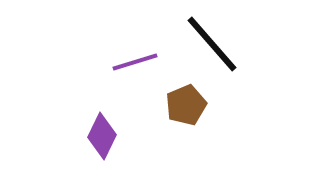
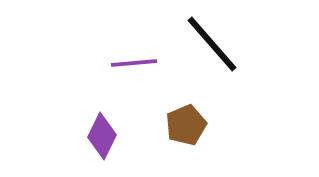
purple line: moved 1 px left, 1 px down; rotated 12 degrees clockwise
brown pentagon: moved 20 px down
